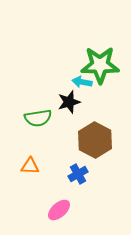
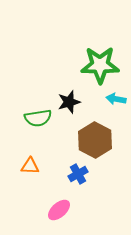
cyan arrow: moved 34 px right, 17 px down
